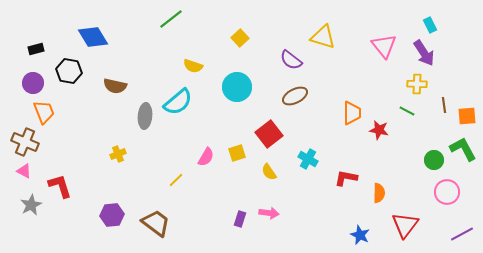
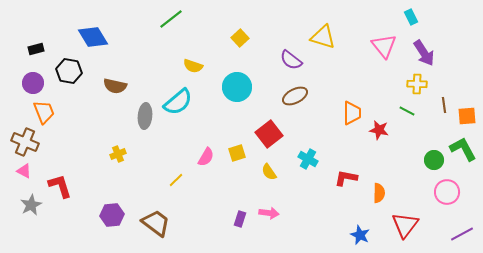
cyan rectangle at (430, 25): moved 19 px left, 8 px up
